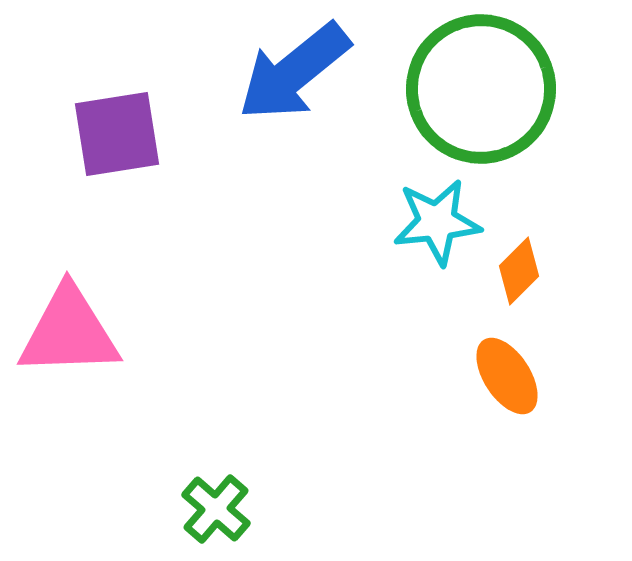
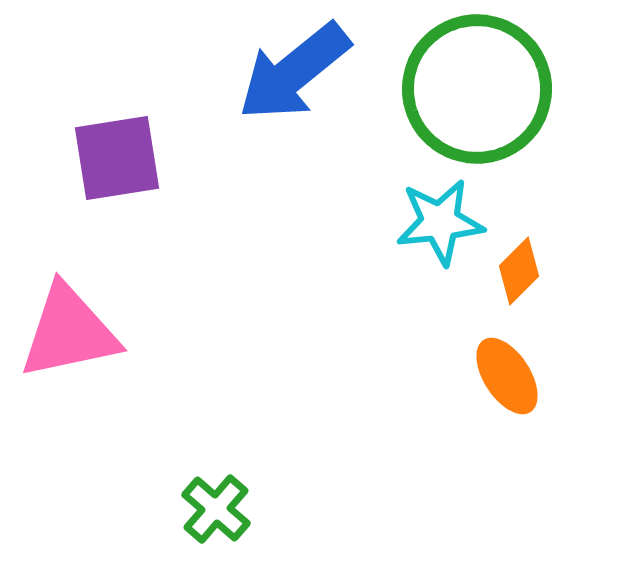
green circle: moved 4 px left
purple square: moved 24 px down
cyan star: moved 3 px right
pink triangle: rotated 10 degrees counterclockwise
